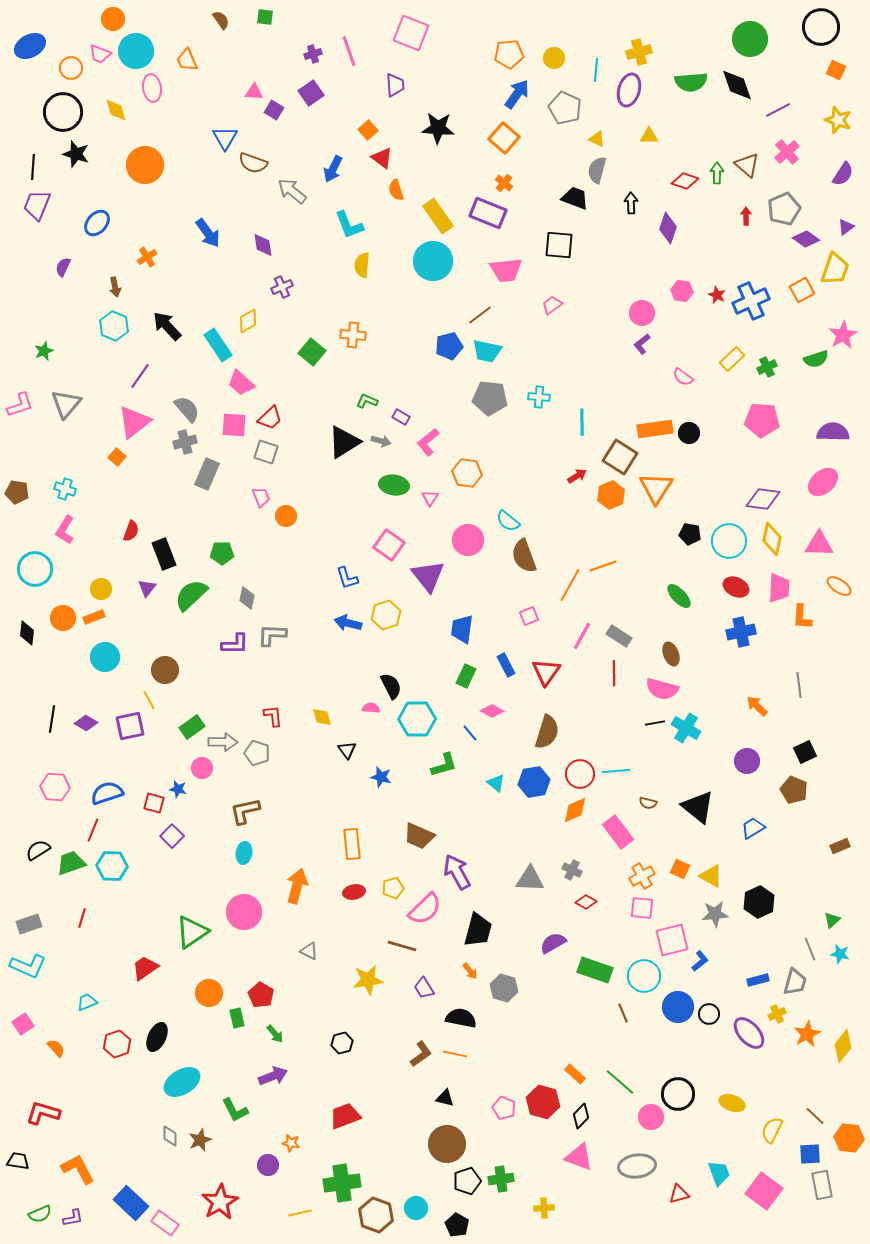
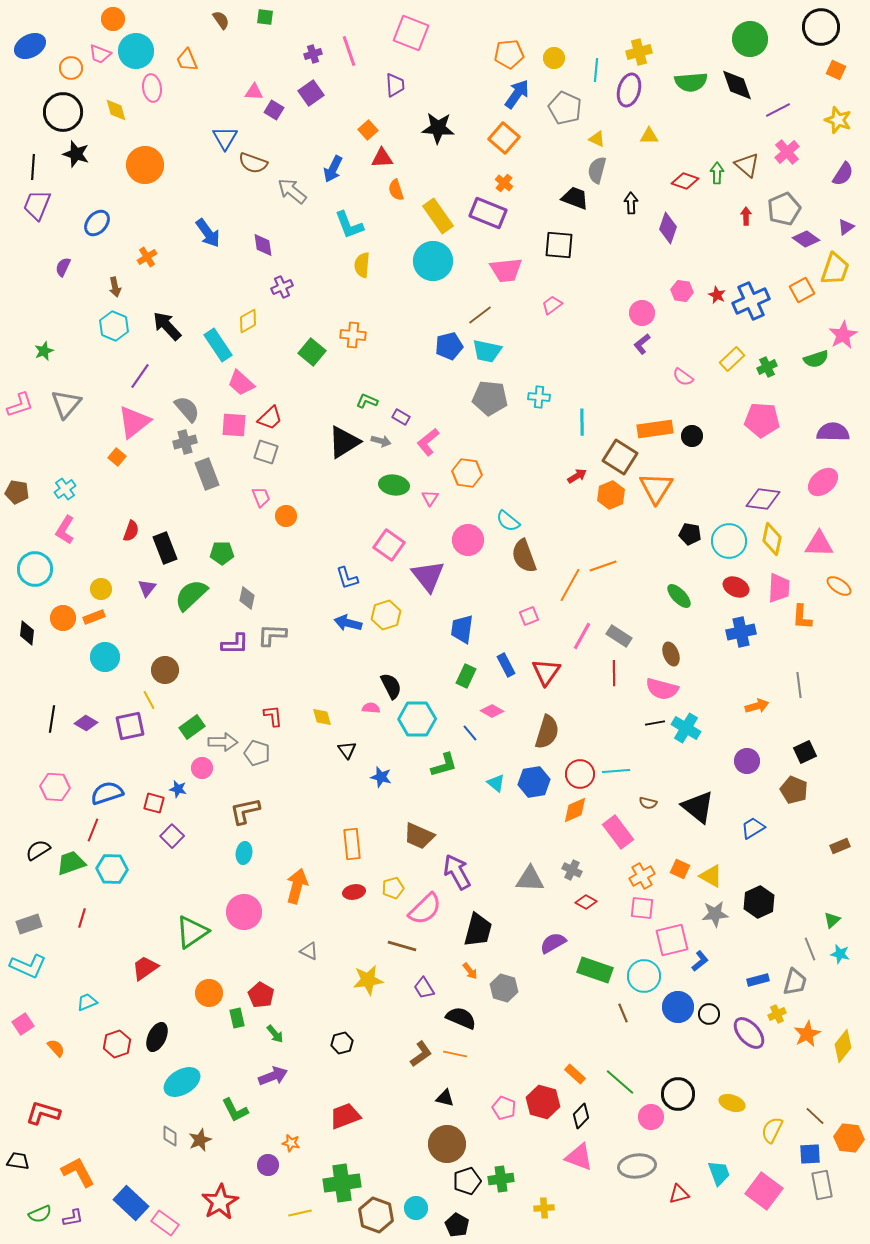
red triangle at (382, 158): rotated 40 degrees counterclockwise
black circle at (689, 433): moved 3 px right, 3 px down
gray rectangle at (207, 474): rotated 44 degrees counterclockwise
cyan cross at (65, 489): rotated 35 degrees clockwise
black rectangle at (164, 554): moved 1 px right, 6 px up
orange arrow at (757, 706): rotated 120 degrees clockwise
cyan hexagon at (112, 866): moved 3 px down
black semicircle at (461, 1018): rotated 12 degrees clockwise
orange L-shape at (78, 1169): moved 3 px down
